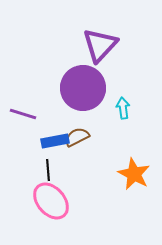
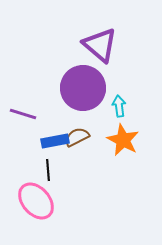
purple triangle: rotated 33 degrees counterclockwise
cyan arrow: moved 4 px left, 2 px up
orange star: moved 11 px left, 34 px up
pink ellipse: moved 15 px left
